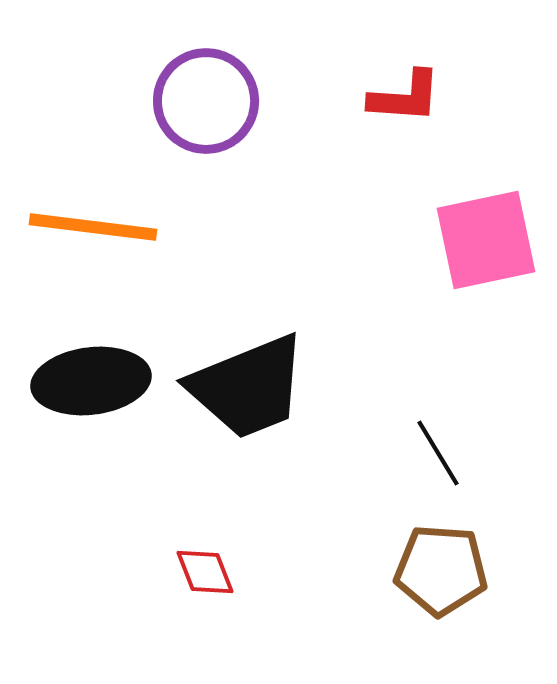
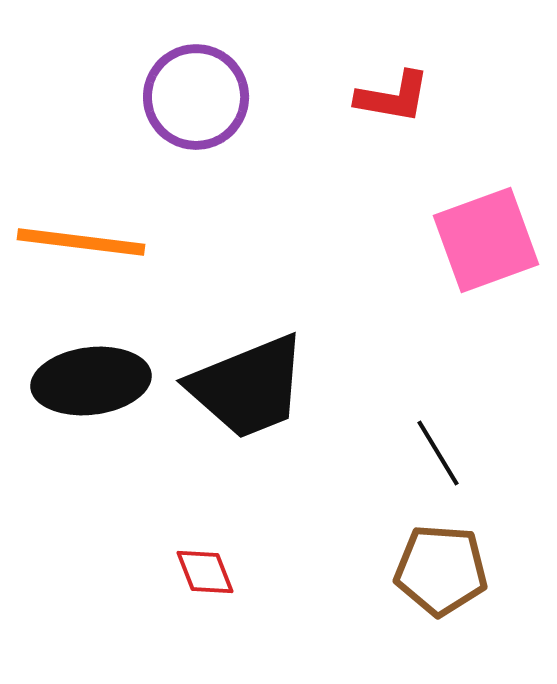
red L-shape: moved 12 px left; rotated 6 degrees clockwise
purple circle: moved 10 px left, 4 px up
orange line: moved 12 px left, 15 px down
pink square: rotated 8 degrees counterclockwise
